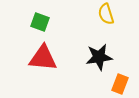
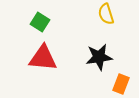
green square: rotated 12 degrees clockwise
orange rectangle: moved 1 px right
